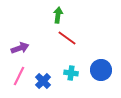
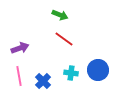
green arrow: moved 2 px right; rotated 105 degrees clockwise
red line: moved 3 px left, 1 px down
blue circle: moved 3 px left
pink line: rotated 36 degrees counterclockwise
